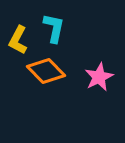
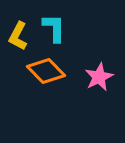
cyan L-shape: rotated 12 degrees counterclockwise
yellow L-shape: moved 4 px up
